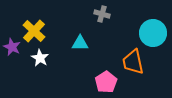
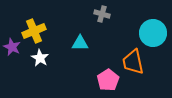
yellow cross: rotated 25 degrees clockwise
pink pentagon: moved 2 px right, 2 px up
